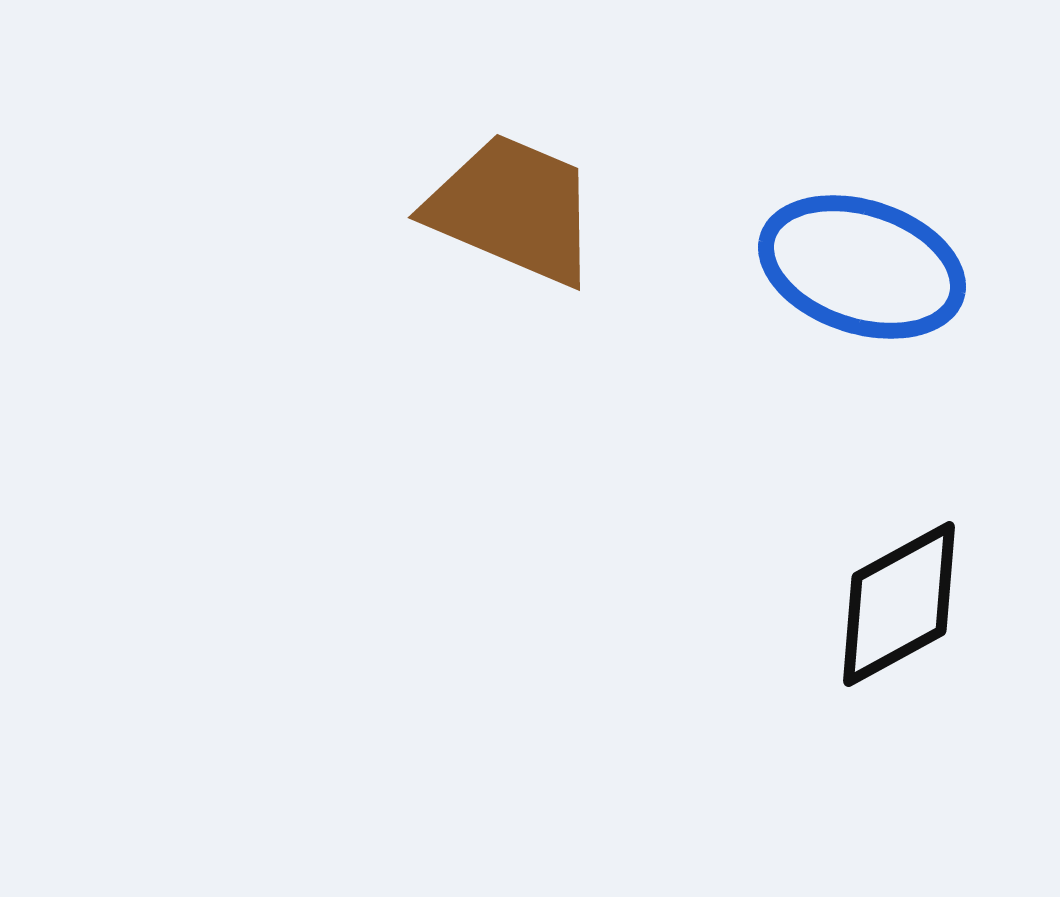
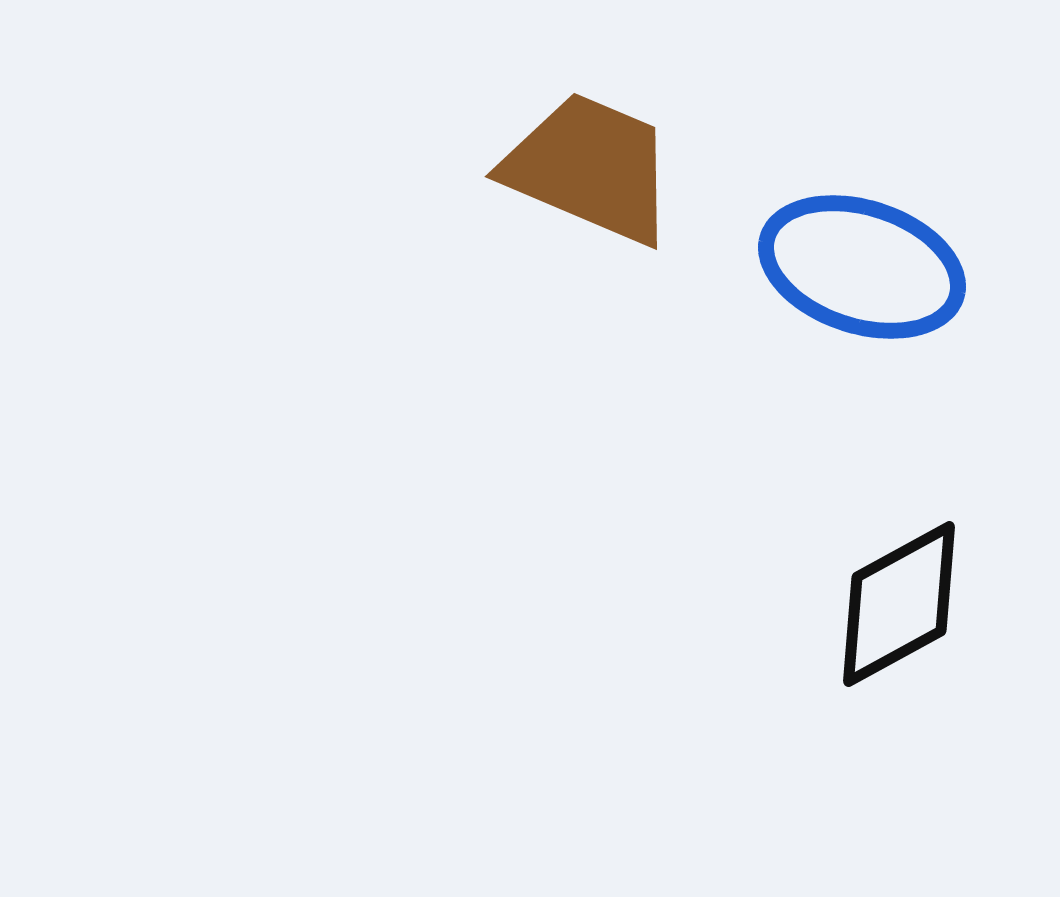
brown trapezoid: moved 77 px right, 41 px up
